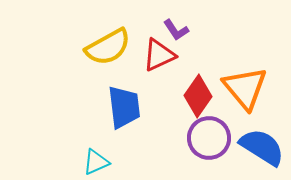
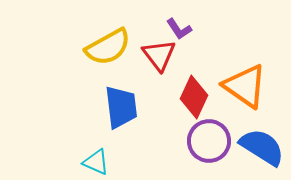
purple L-shape: moved 3 px right, 1 px up
red triangle: rotated 42 degrees counterclockwise
orange triangle: moved 2 px up; rotated 15 degrees counterclockwise
red diamond: moved 4 px left, 1 px down; rotated 9 degrees counterclockwise
blue trapezoid: moved 3 px left
purple circle: moved 3 px down
cyan triangle: rotated 48 degrees clockwise
